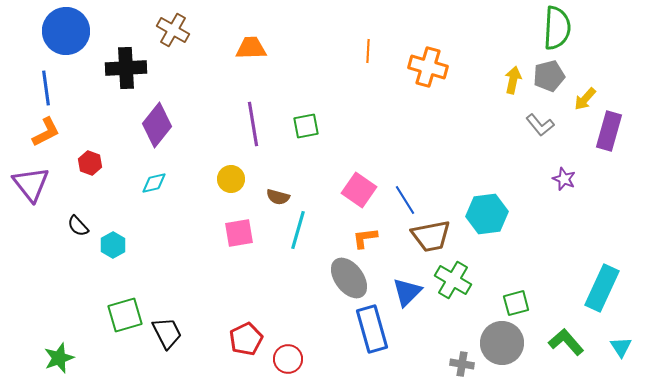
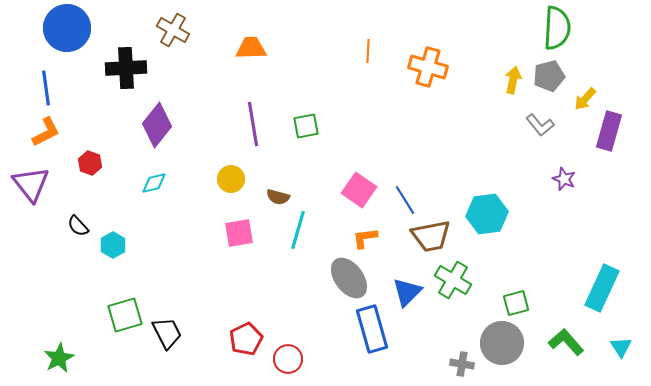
blue circle at (66, 31): moved 1 px right, 3 px up
green star at (59, 358): rotated 8 degrees counterclockwise
